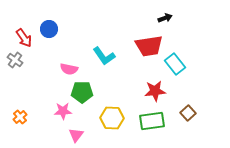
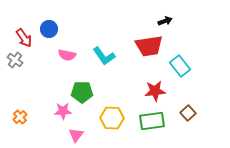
black arrow: moved 3 px down
cyan rectangle: moved 5 px right, 2 px down
pink semicircle: moved 2 px left, 14 px up
